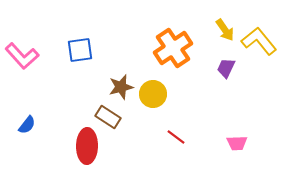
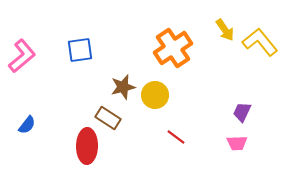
yellow L-shape: moved 1 px right, 1 px down
pink L-shape: rotated 88 degrees counterclockwise
purple trapezoid: moved 16 px right, 44 px down
brown star: moved 2 px right
yellow circle: moved 2 px right, 1 px down
brown rectangle: moved 1 px down
